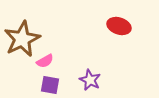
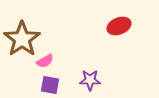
red ellipse: rotated 40 degrees counterclockwise
brown star: rotated 9 degrees counterclockwise
purple star: rotated 25 degrees counterclockwise
